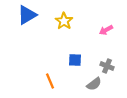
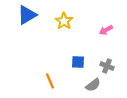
blue square: moved 3 px right, 2 px down
gray semicircle: moved 1 px left, 1 px down
